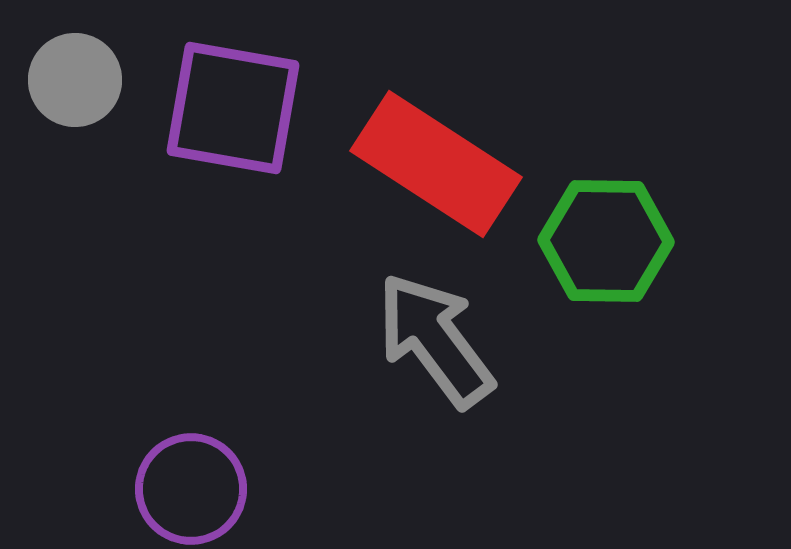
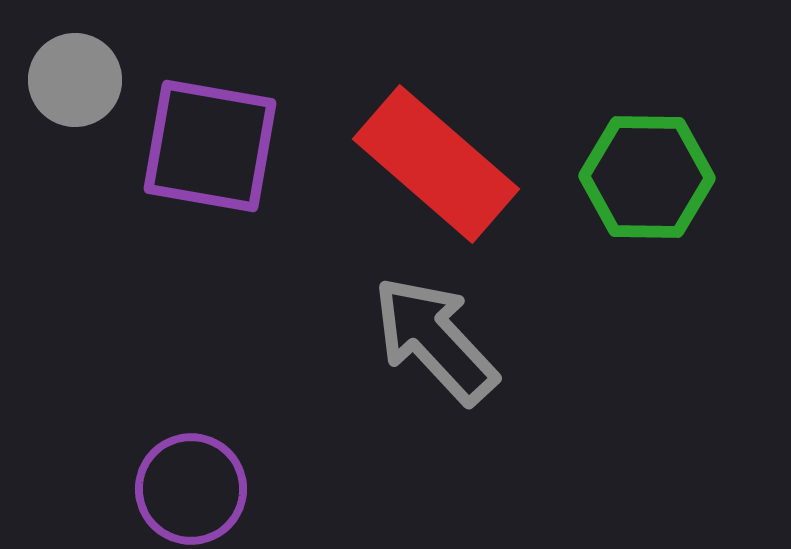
purple square: moved 23 px left, 38 px down
red rectangle: rotated 8 degrees clockwise
green hexagon: moved 41 px right, 64 px up
gray arrow: rotated 6 degrees counterclockwise
